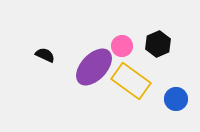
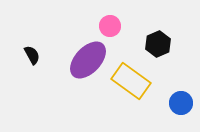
pink circle: moved 12 px left, 20 px up
black semicircle: moved 13 px left; rotated 36 degrees clockwise
purple ellipse: moved 6 px left, 7 px up
blue circle: moved 5 px right, 4 px down
